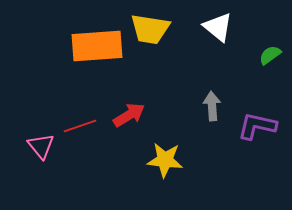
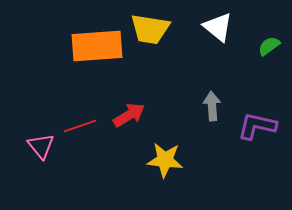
green semicircle: moved 1 px left, 9 px up
